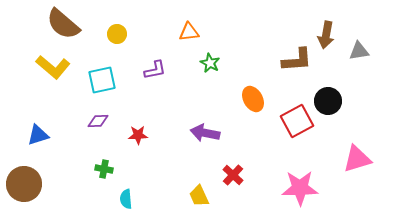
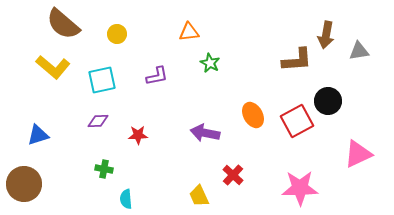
purple L-shape: moved 2 px right, 6 px down
orange ellipse: moved 16 px down
pink triangle: moved 1 px right, 5 px up; rotated 8 degrees counterclockwise
